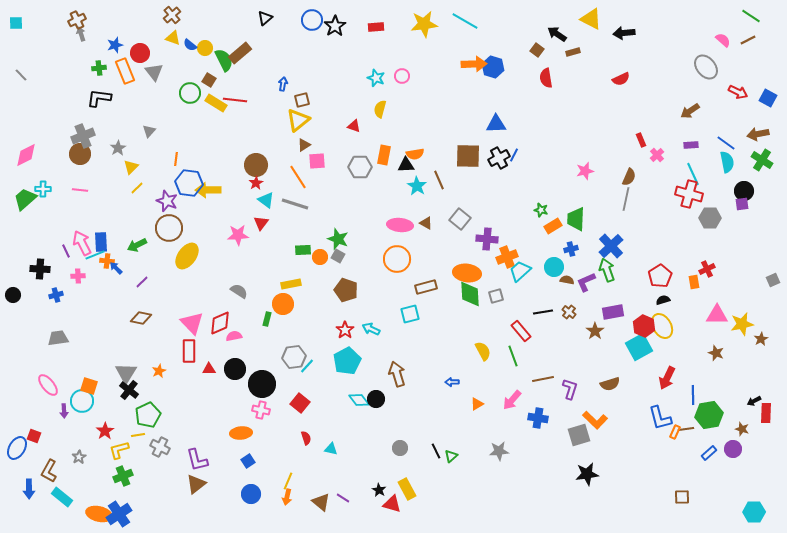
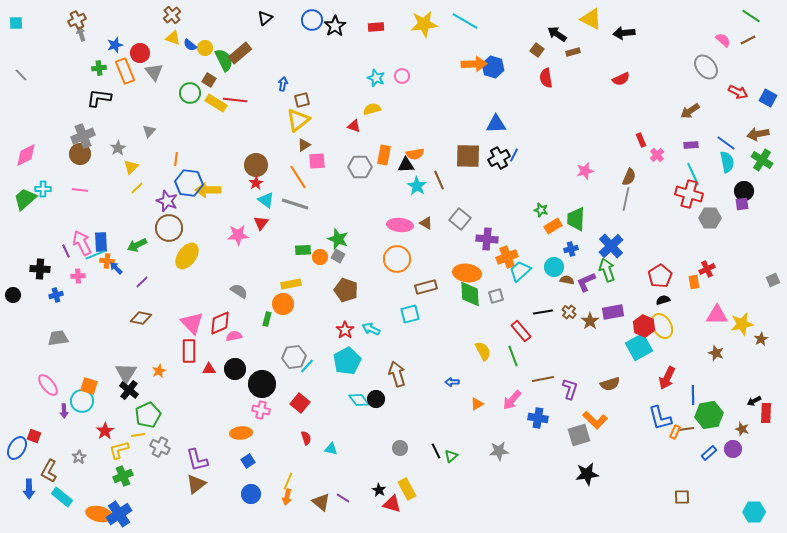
yellow semicircle at (380, 109): moved 8 px left; rotated 60 degrees clockwise
brown star at (595, 331): moved 5 px left, 10 px up
